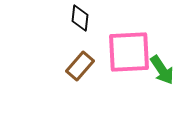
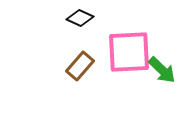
black diamond: rotated 72 degrees counterclockwise
green arrow: rotated 12 degrees counterclockwise
